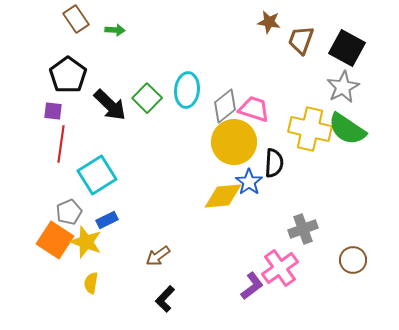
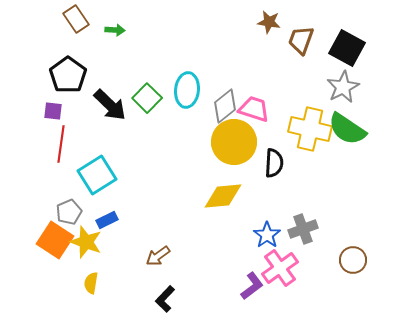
blue star: moved 18 px right, 53 px down
